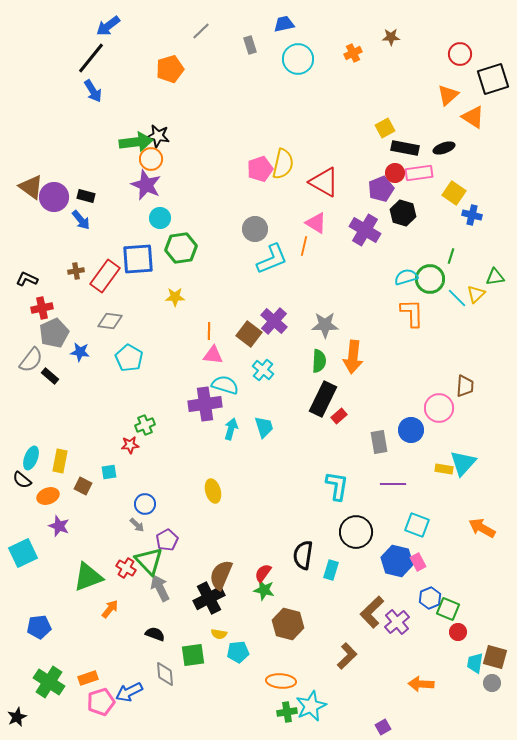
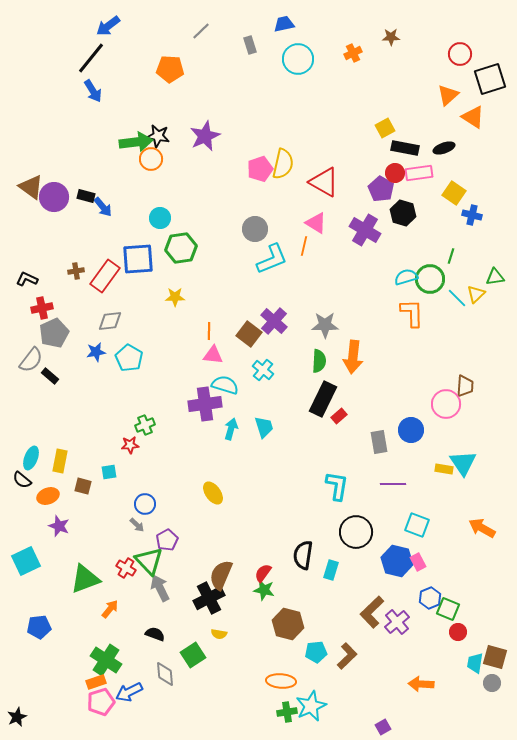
orange pentagon at (170, 69): rotated 20 degrees clockwise
black square at (493, 79): moved 3 px left
purple star at (146, 185): moved 59 px right, 49 px up; rotated 24 degrees clockwise
purple pentagon at (381, 189): rotated 20 degrees counterclockwise
blue arrow at (81, 220): moved 22 px right, 13 px up
gray diamond at (110, 321): rotated 15 degrees counterclockwise
blue star at (80, 352): moved 16 px right; rotated 18 degrees counterclockwise
pink circle at (439, 408): moved 7 px right, 4 px up
cyan triangle at (463, 463): rotated 16 degrees counterclockwise
brown square at (83, 486): rotated 12 degrees counterclockwise
yellow ellipse at (213, 491): moved 2 px down; rotated 20 degrees counterclockwise
cyan square at (23, 553): moved 3 px right, 8 px down
green triangle at (88, 577): moved 3 px left, 2 px down
cyan pentagon at (238, 652): moved 78 px right
green square at (193, 655): rotated 25 degrees counterclockwise
orange rectangle at (88, 678): moved 8 px right, 4 px down
green cross at (49, 682): moved 57 px right, 22 px up
